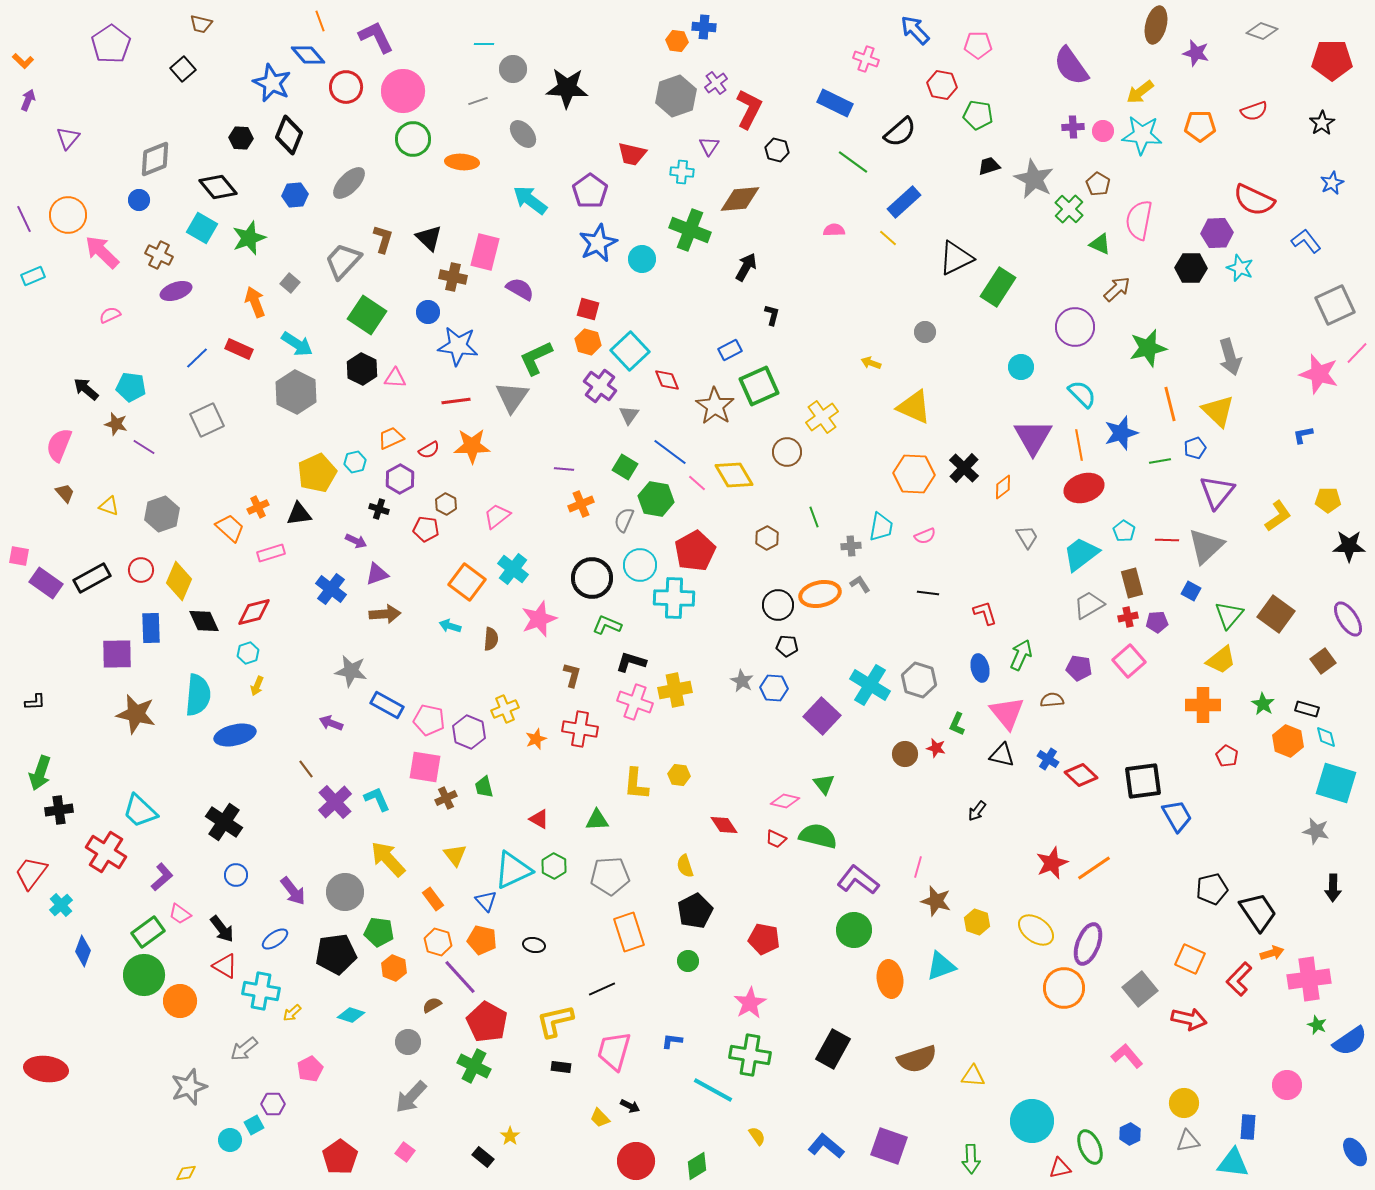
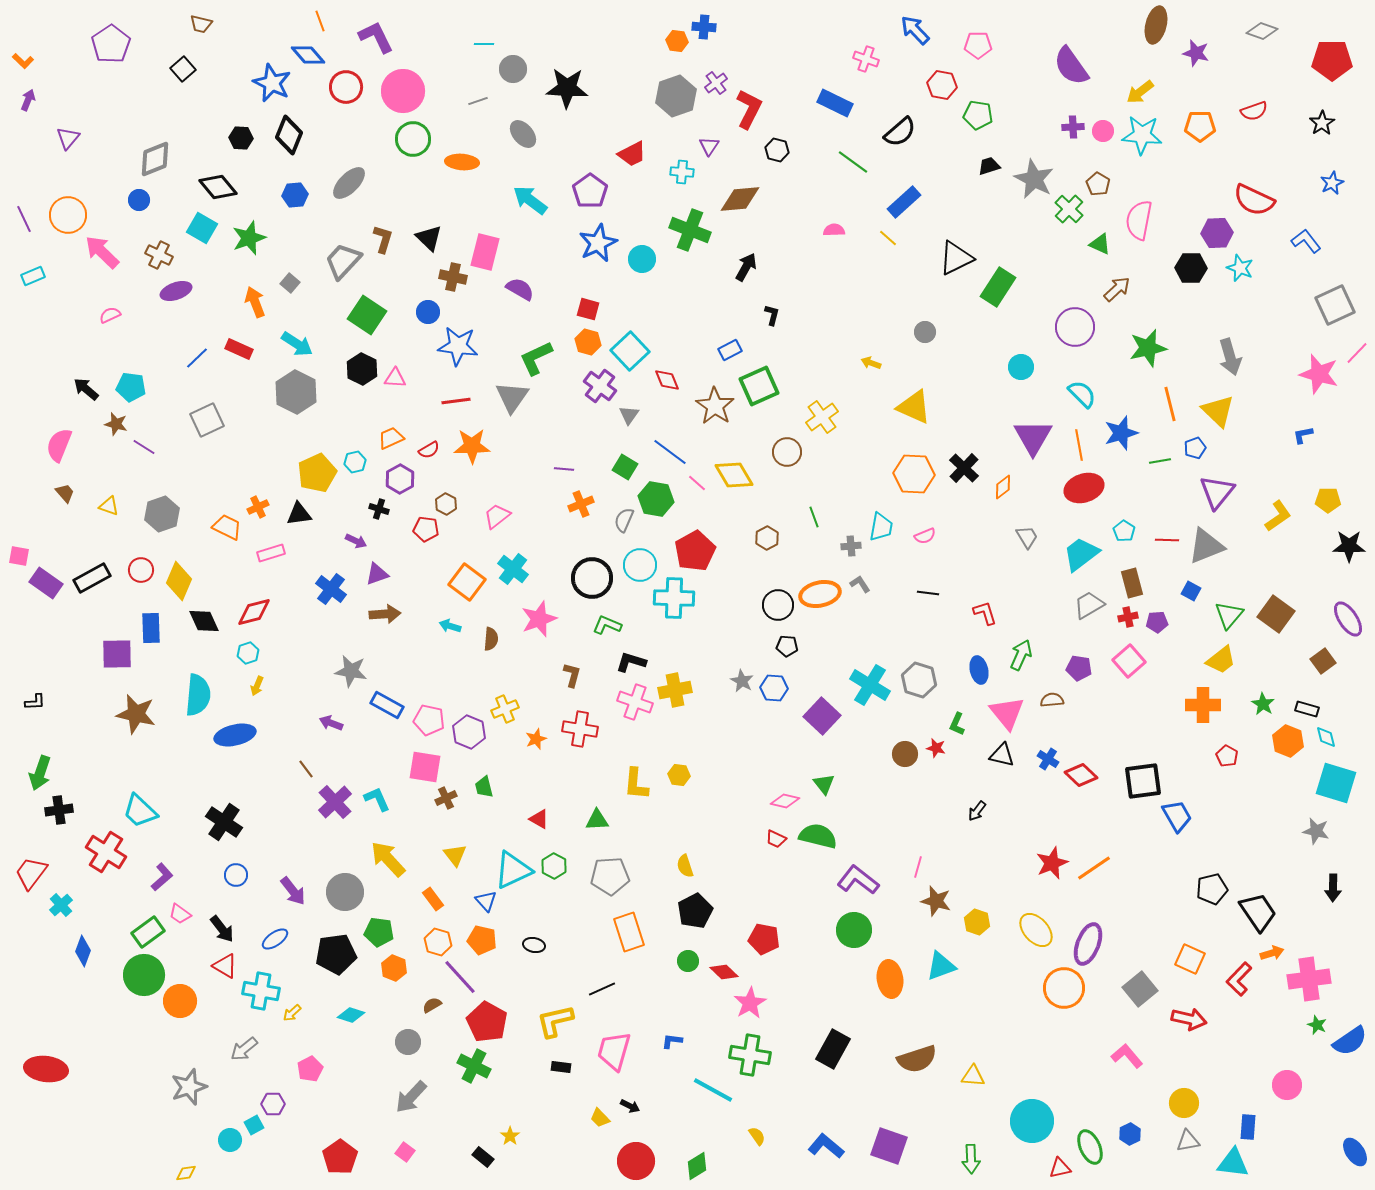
red trapezoid at (632, 154): rotated 40 degrees counterclockwise
orange trapezoid at (230, 528): moved 3 px left, 1 px up; rotated 16 degrees counterclockwise
gray triangle at (1206, 546): rotated 21 degrees clockwise
blue ellipse at (980, 668): moved 1 px left, 2 px down
red diamond at (724, 825): moved 147 px down; rotated 12 degrees counterclockwise
yellow ellipse at (1036, 930): rotated 12 degrees clockwise
